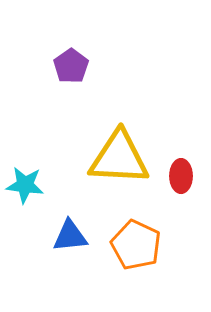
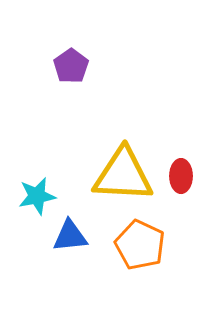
yellow triangle: moved 4 px right, 17 px down
cyan star: moved 12 px right, 11 px down; rotated 18 degrees counterclockwise
orange pentagon: moved 4 px right
